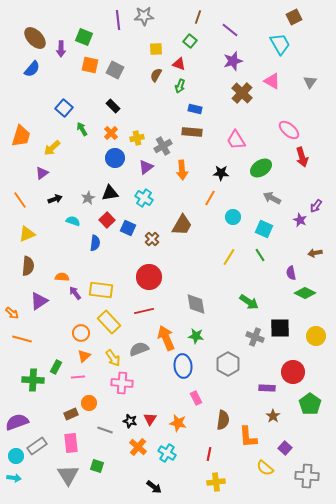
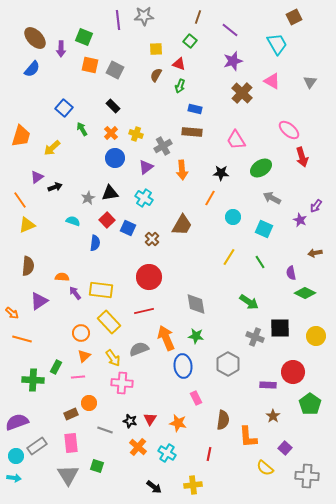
cyan trapezoid at (280, 44): moved 3 px left
yellow cross at (137, 138): moved 1 px left, 4 px up; rotated 32 degrees clockwise
purple triangle at (42, 173): moved 5 px left, 4 px down
black arrow at (55, 199): moved 12 px up
yellow triangle at (27, 234): moved 9 px up
green line at (260, 255): moved 7 px down
purple rectangle at (267, 388): moved 1 px right, 3 px up
yellow cross at (216, 482): moved 23 px left, 3 px down
